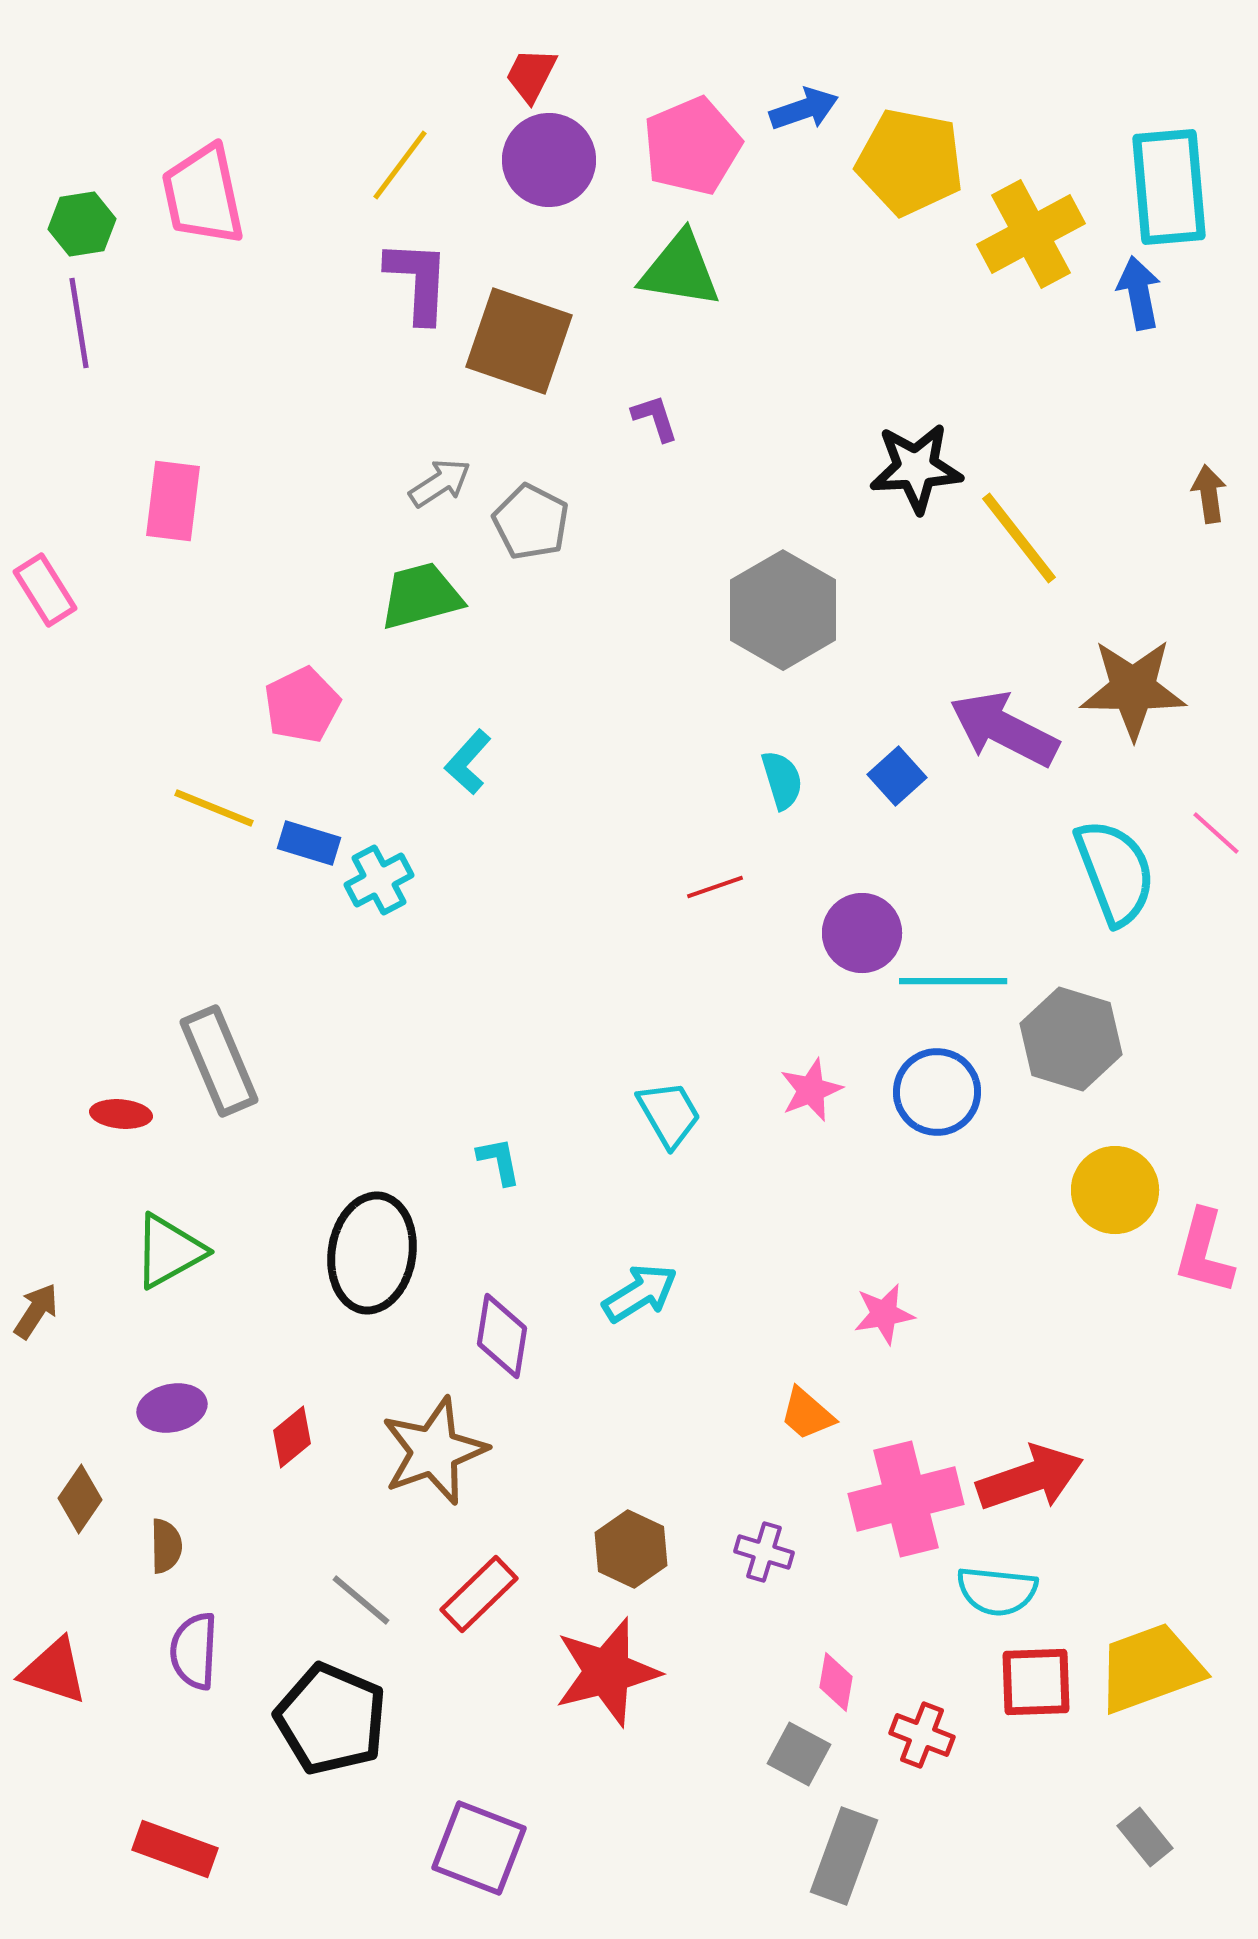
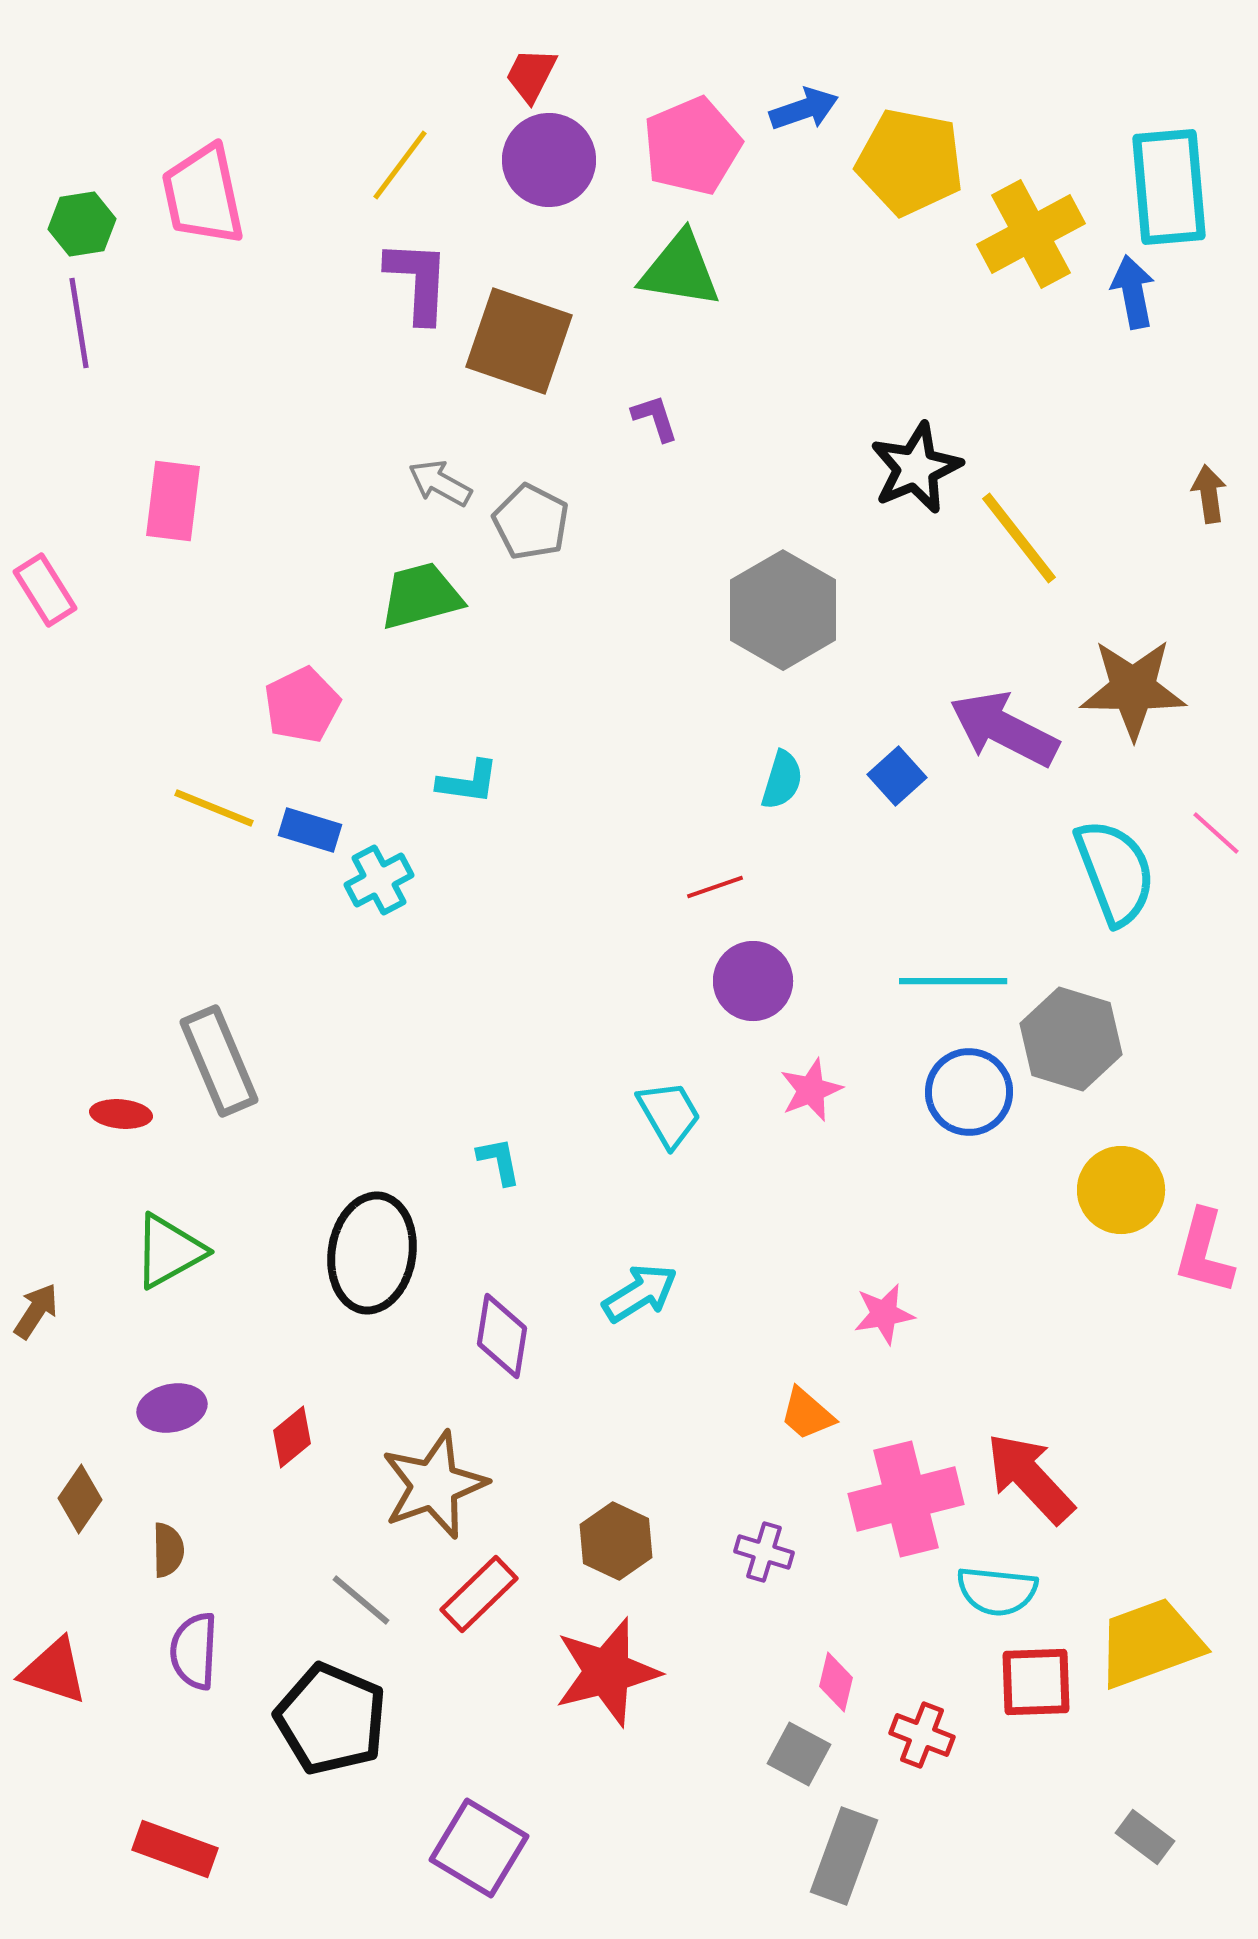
blue arrow at (1139, 293): moved 6 px left, 1 px up
black star at (916, 468): rotated 20 degrees counterclockwise
gray arrow at (440, 483): rotated 118 degrees counterclockwise
cyan L-shape at (468, 762): moved 20 px down; rotated 124 degrees counterclockwise
cyan semicircle at (782, 780): rotated 34 degrees clockwise
blue rectangle at (309, 843): moved 1 px right, 13 px up
purple circle at (862, 933): moved 109 px left, 48 px down
blue circle at (937, 1092): moved 32 px right
yellow circle at (1115, 1190): moved 6 px right
brown star at (434, 1451): moved 34 px down
red arrow at (1030, 1478): rotated 114 degrees counterclockwise
brown semicircle at (166, 1546): moved 2 px right, 4 px down
brown hexagon at (631, 1549): moved 15 px left, 8 px up
yellow trapezoid at (1150, 1668): moved 25 px up
pink diamond at (836, 1682): rotated 4 degrees clockwise
gray rectangle at (1145, 1837): rotated 14 degrees counterclockwise
purple square at (479, 1848): rotated 10 degrees clockwise
